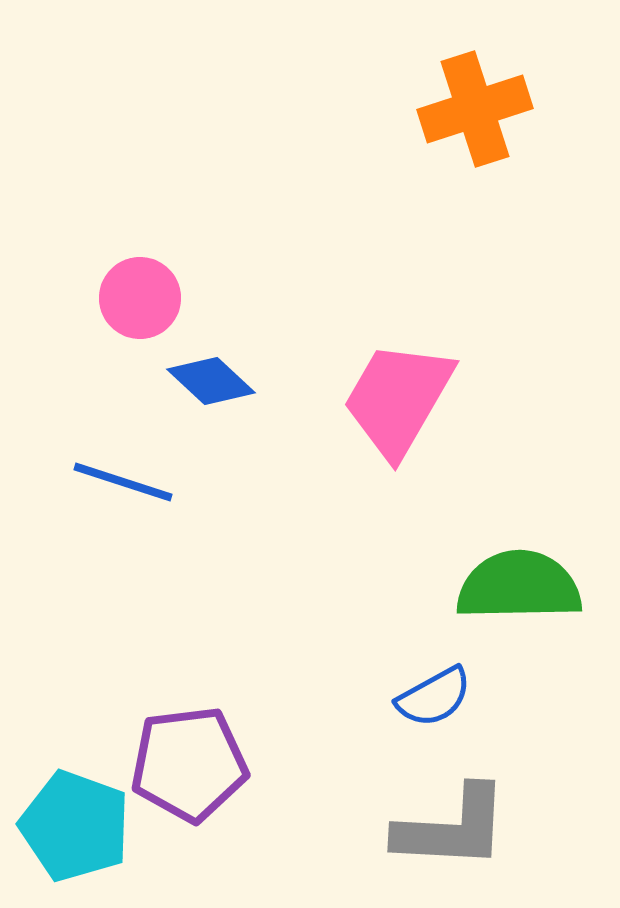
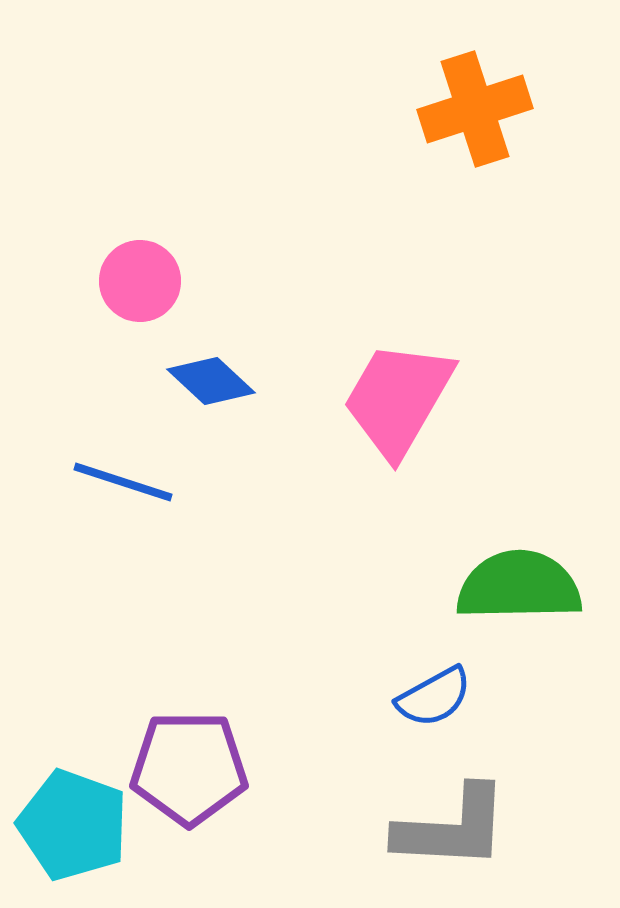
pink circle: moved 17 px up
purple pentagon: moved 4 px down; rotated 7 degrees clockwise
cyan pentagon: moved 2 px left, 1 px up
